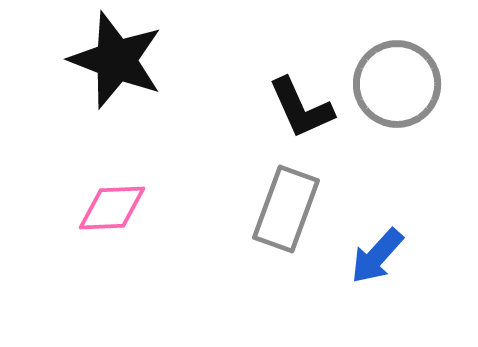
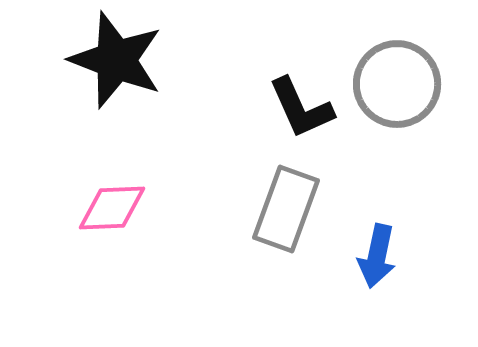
blue arrow: rotated 30 degrees counterclockwise
